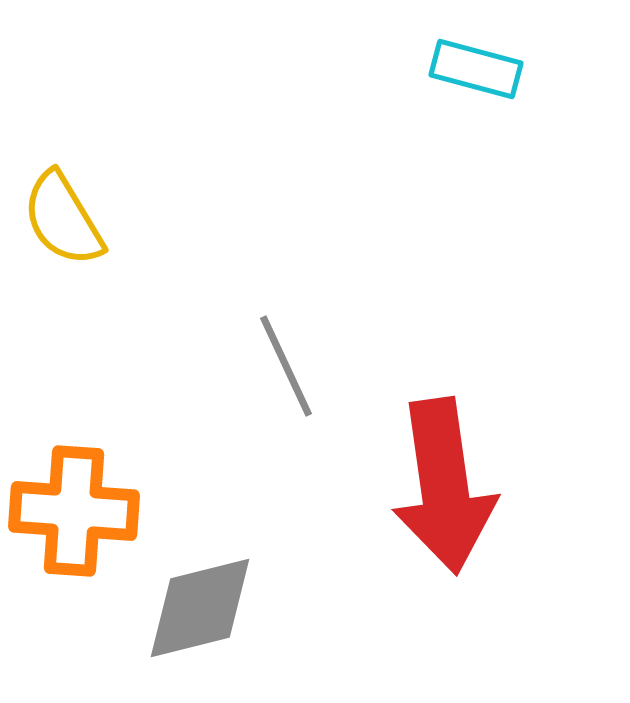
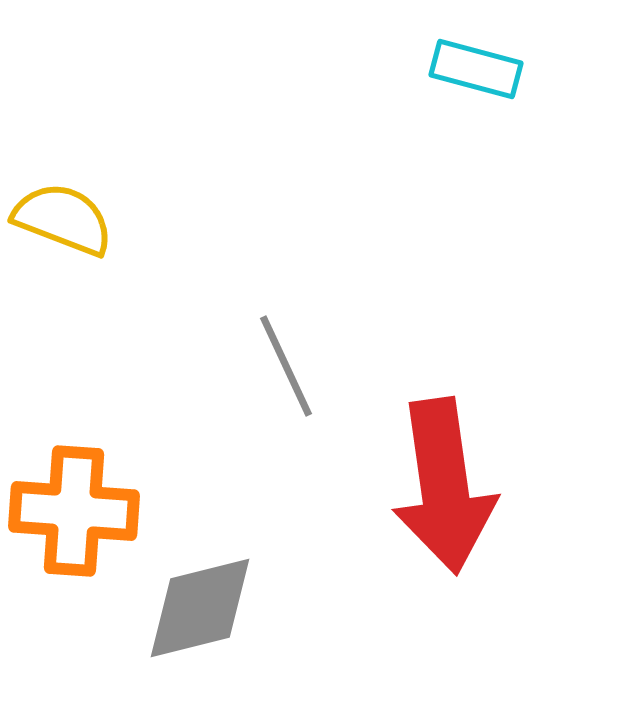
yellow semicircle: rotated 142 degrees clockwise
